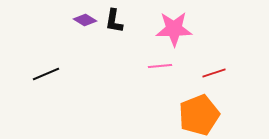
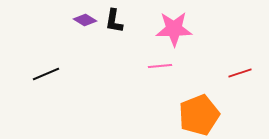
red line: moved 26 px right
